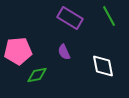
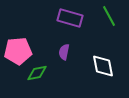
purple rectangle: rotated 15 degrees counterclockwise
purple semicircle: rotated 35 degrees clockwise
green diamond: moved 2 px up
